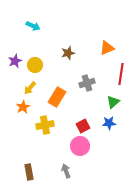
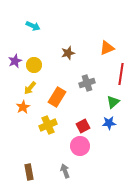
yellow circle: moved 1 px left
yellow cross: moved 3 px right; rotated 12 degrees counterclockwise
gray arrow: moved 1 px left
